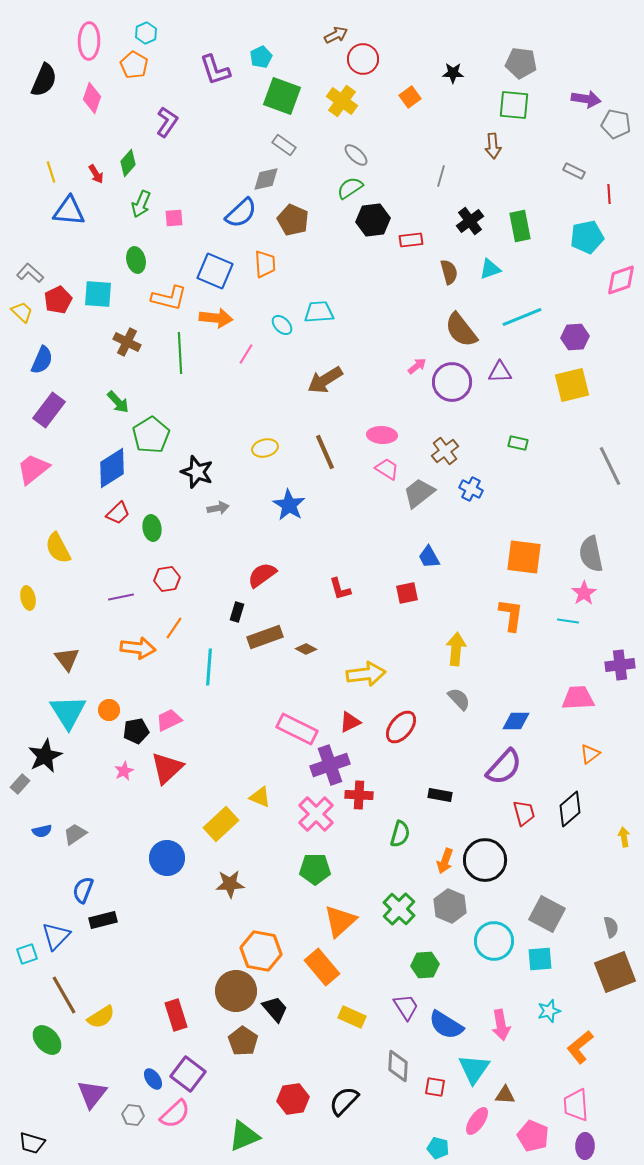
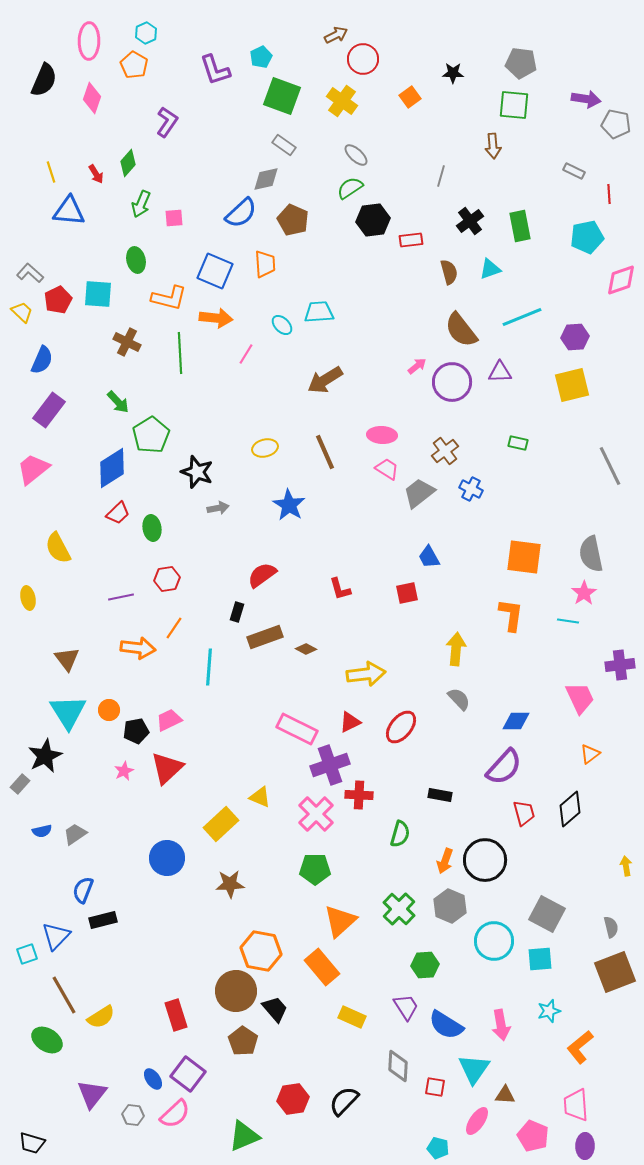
pink trapezoid at (578, 698): moved 2 px right; rotated 68 degrees clockwise
yellow arrow at (624, 837): moved 2 px right, 29 px down
green ellipse at (47, 1040): rotated 16 degrees counterclockwise
